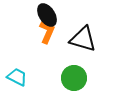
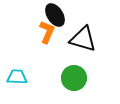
black ellipse: moved 8 px right
cyan trapezoid: rotated 25 degrees counterclockwise
